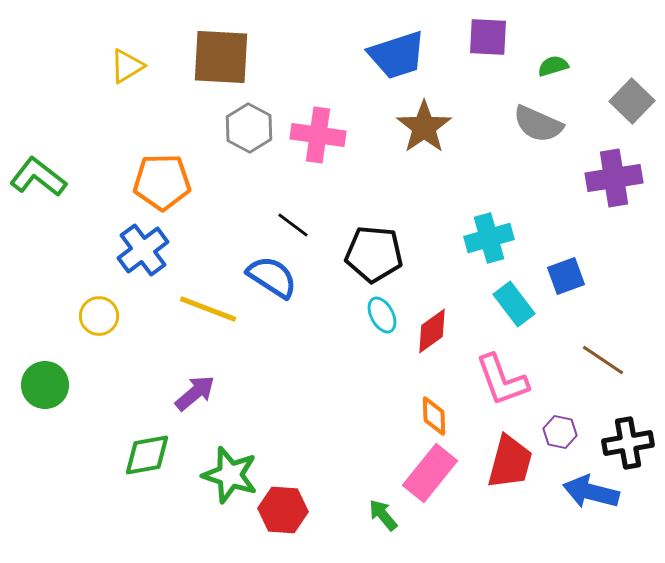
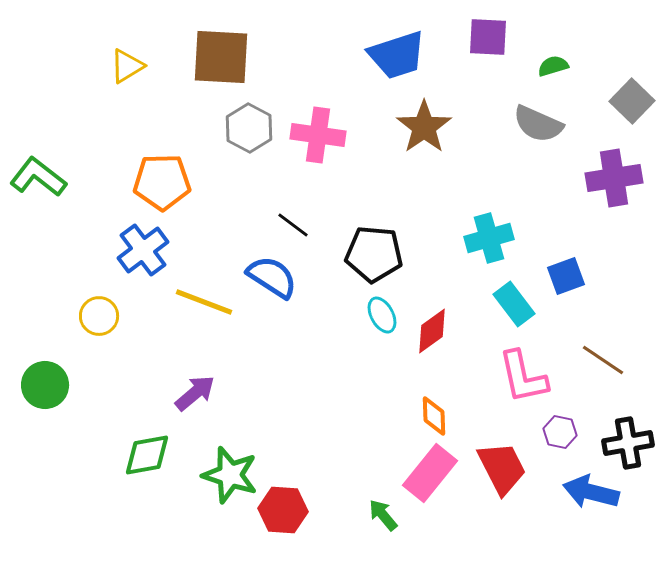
yellow line: moved 4 px left, 7 px up
pink L-shape: moved 21 px right, 3 px up; rotated 8 degrees clockwise
red trapezoid: moved 8 px left, 6 px down; rotated 42 degrees counterclockwise
